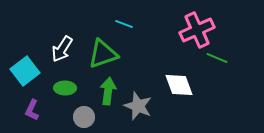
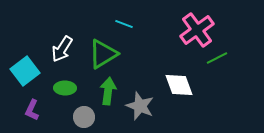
pink cross: rotated 12 degrees counterclockwise
green triangle: rotated 12 degrees counterclockwise
green line: rotated 50 degrees counterclockwise
gray star: moved 2 px right
